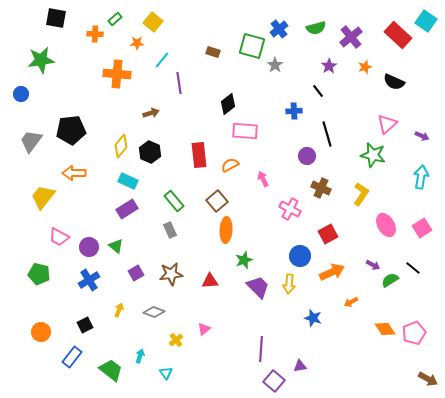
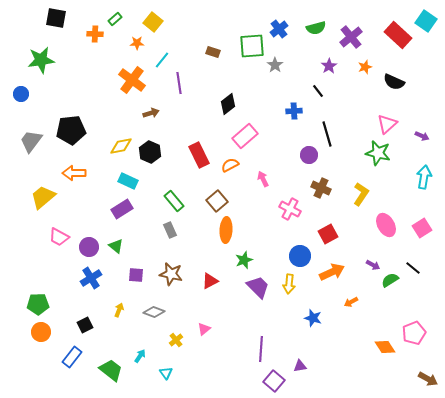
green square at (252, 46): rotated 20 degrees counterclockwise
orange cross at (117, 74): moved 15 px right, 6 px down; rotated 32 degrees clockwise
pink rectangle at (245, 131): moved 5 px down; rotated 45 degrees counterclockwise
yellow diamond at (121, 146): rotated 40 degrees clockwise
red rectangle at (199, 155): rotated 20 degrees counterclockwise
green star at (373, 155): moved 5 px right, 2 px up
purple circle at (307, 156): moved 2 px right, 1 px up
cyan arrow at (421, 177): moved 3 px right
yellow trapezoid at (43, 197): rotated 12 degrees clockwise
purple rectangle at (127, 209): moved 5 px left
purple square at (136, 273): moved 2 px down; rotated 35 degrees clockwise
green pentagon at (39, 274): moved 1 px left, 30 px down; rotated 15 degrees counterclockwise
brown star at (171, 274): rotated 20 degrees clockwise
blue cross at (89, 280): moved 2 px right, 2 px up
red triangle at (210, 281): rotated 24 degrees counterclockwise
orange diamond at (385, 329): moved 18 px down
cyan arrow at (140, 356): rotated 16 degrees clockwise
